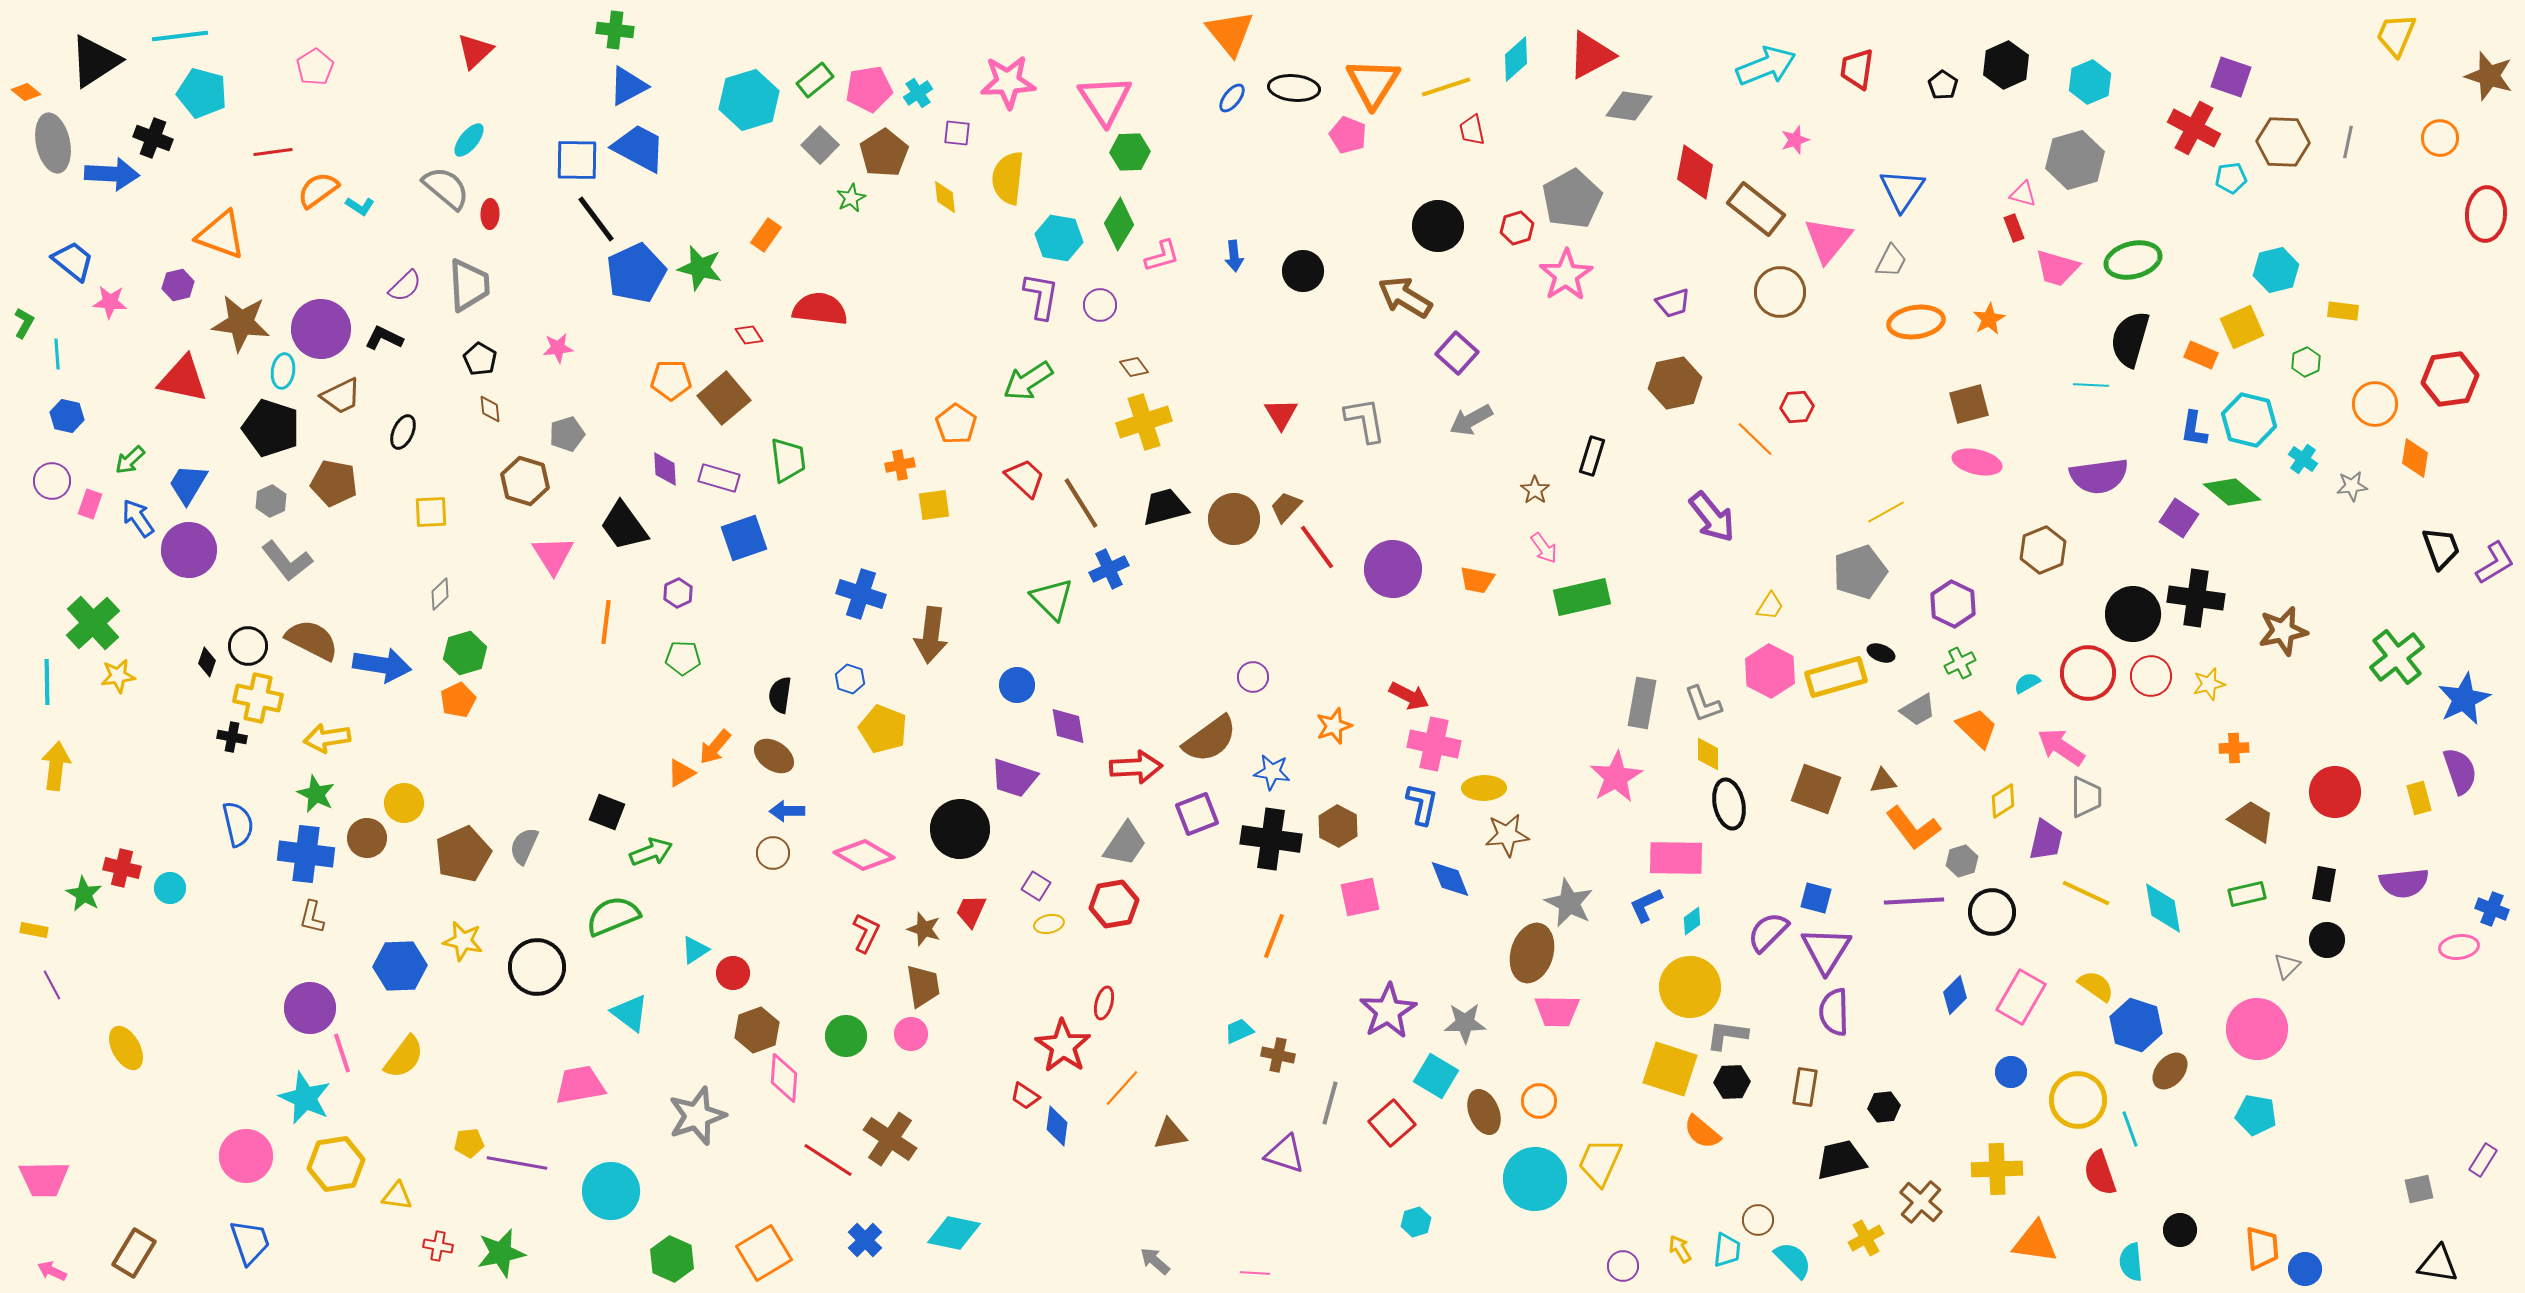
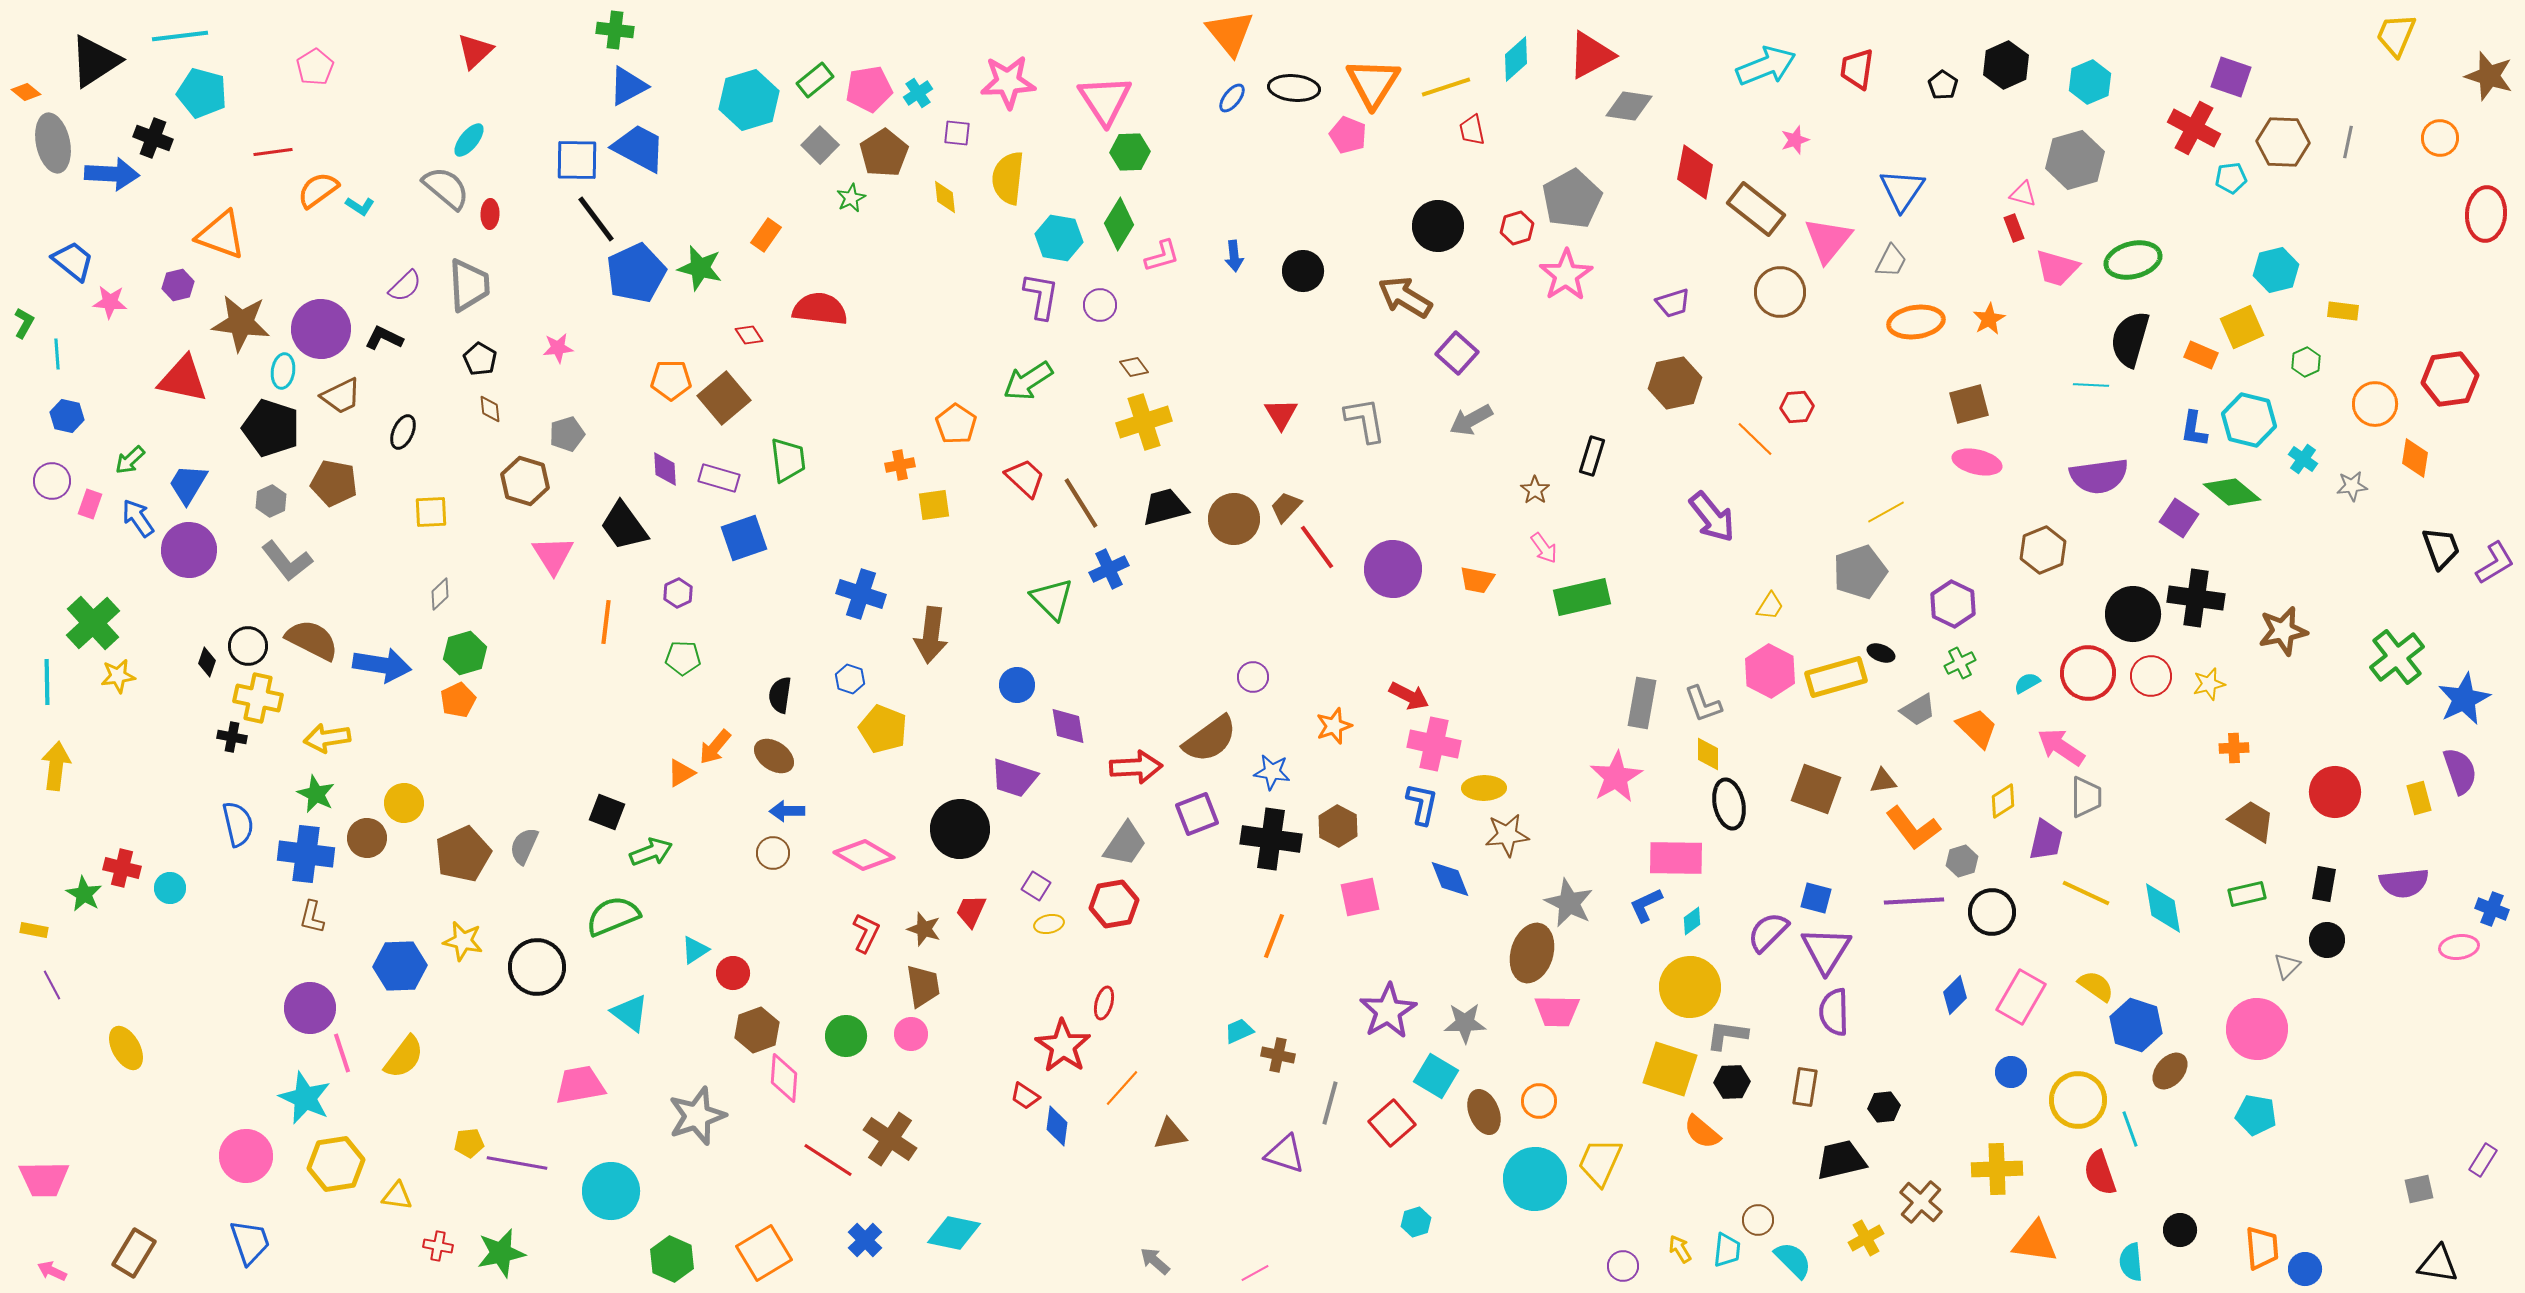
pink line at (1255, 1273): rotated 32 degrees counterclockwise
